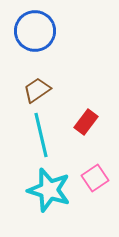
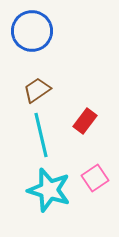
blue circle: moved 3 px left
red rectangle: moved 1 px left, 1 px up
